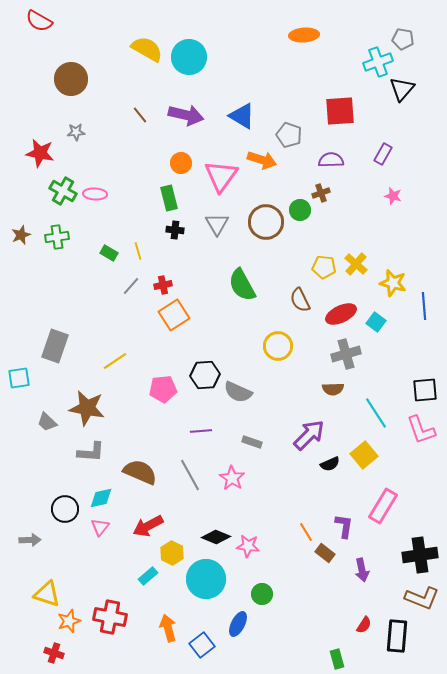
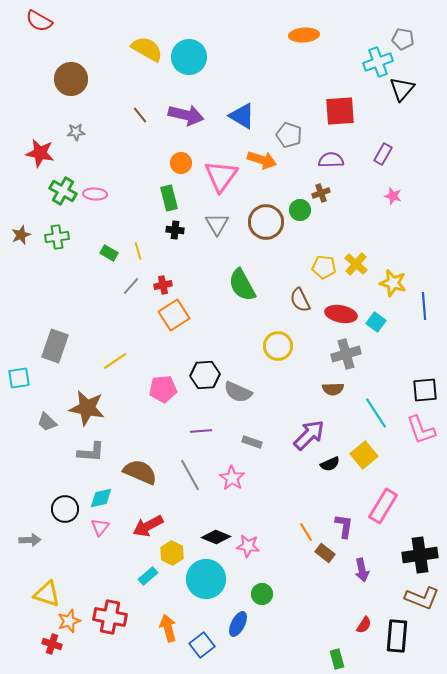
red ellipse at (341, 314): rotated 36 degrees clockwise
red cross at (54, 653): moved 2 px left, 9 px up
